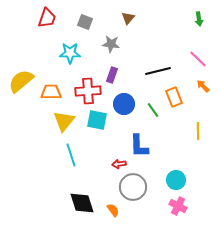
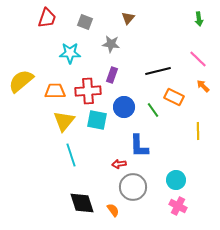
orange trapezoid: moved 4 px right, 1 px up
orange rectangle: rotated 42 degrees counterclockwise
blue circle: moved 3 px down
